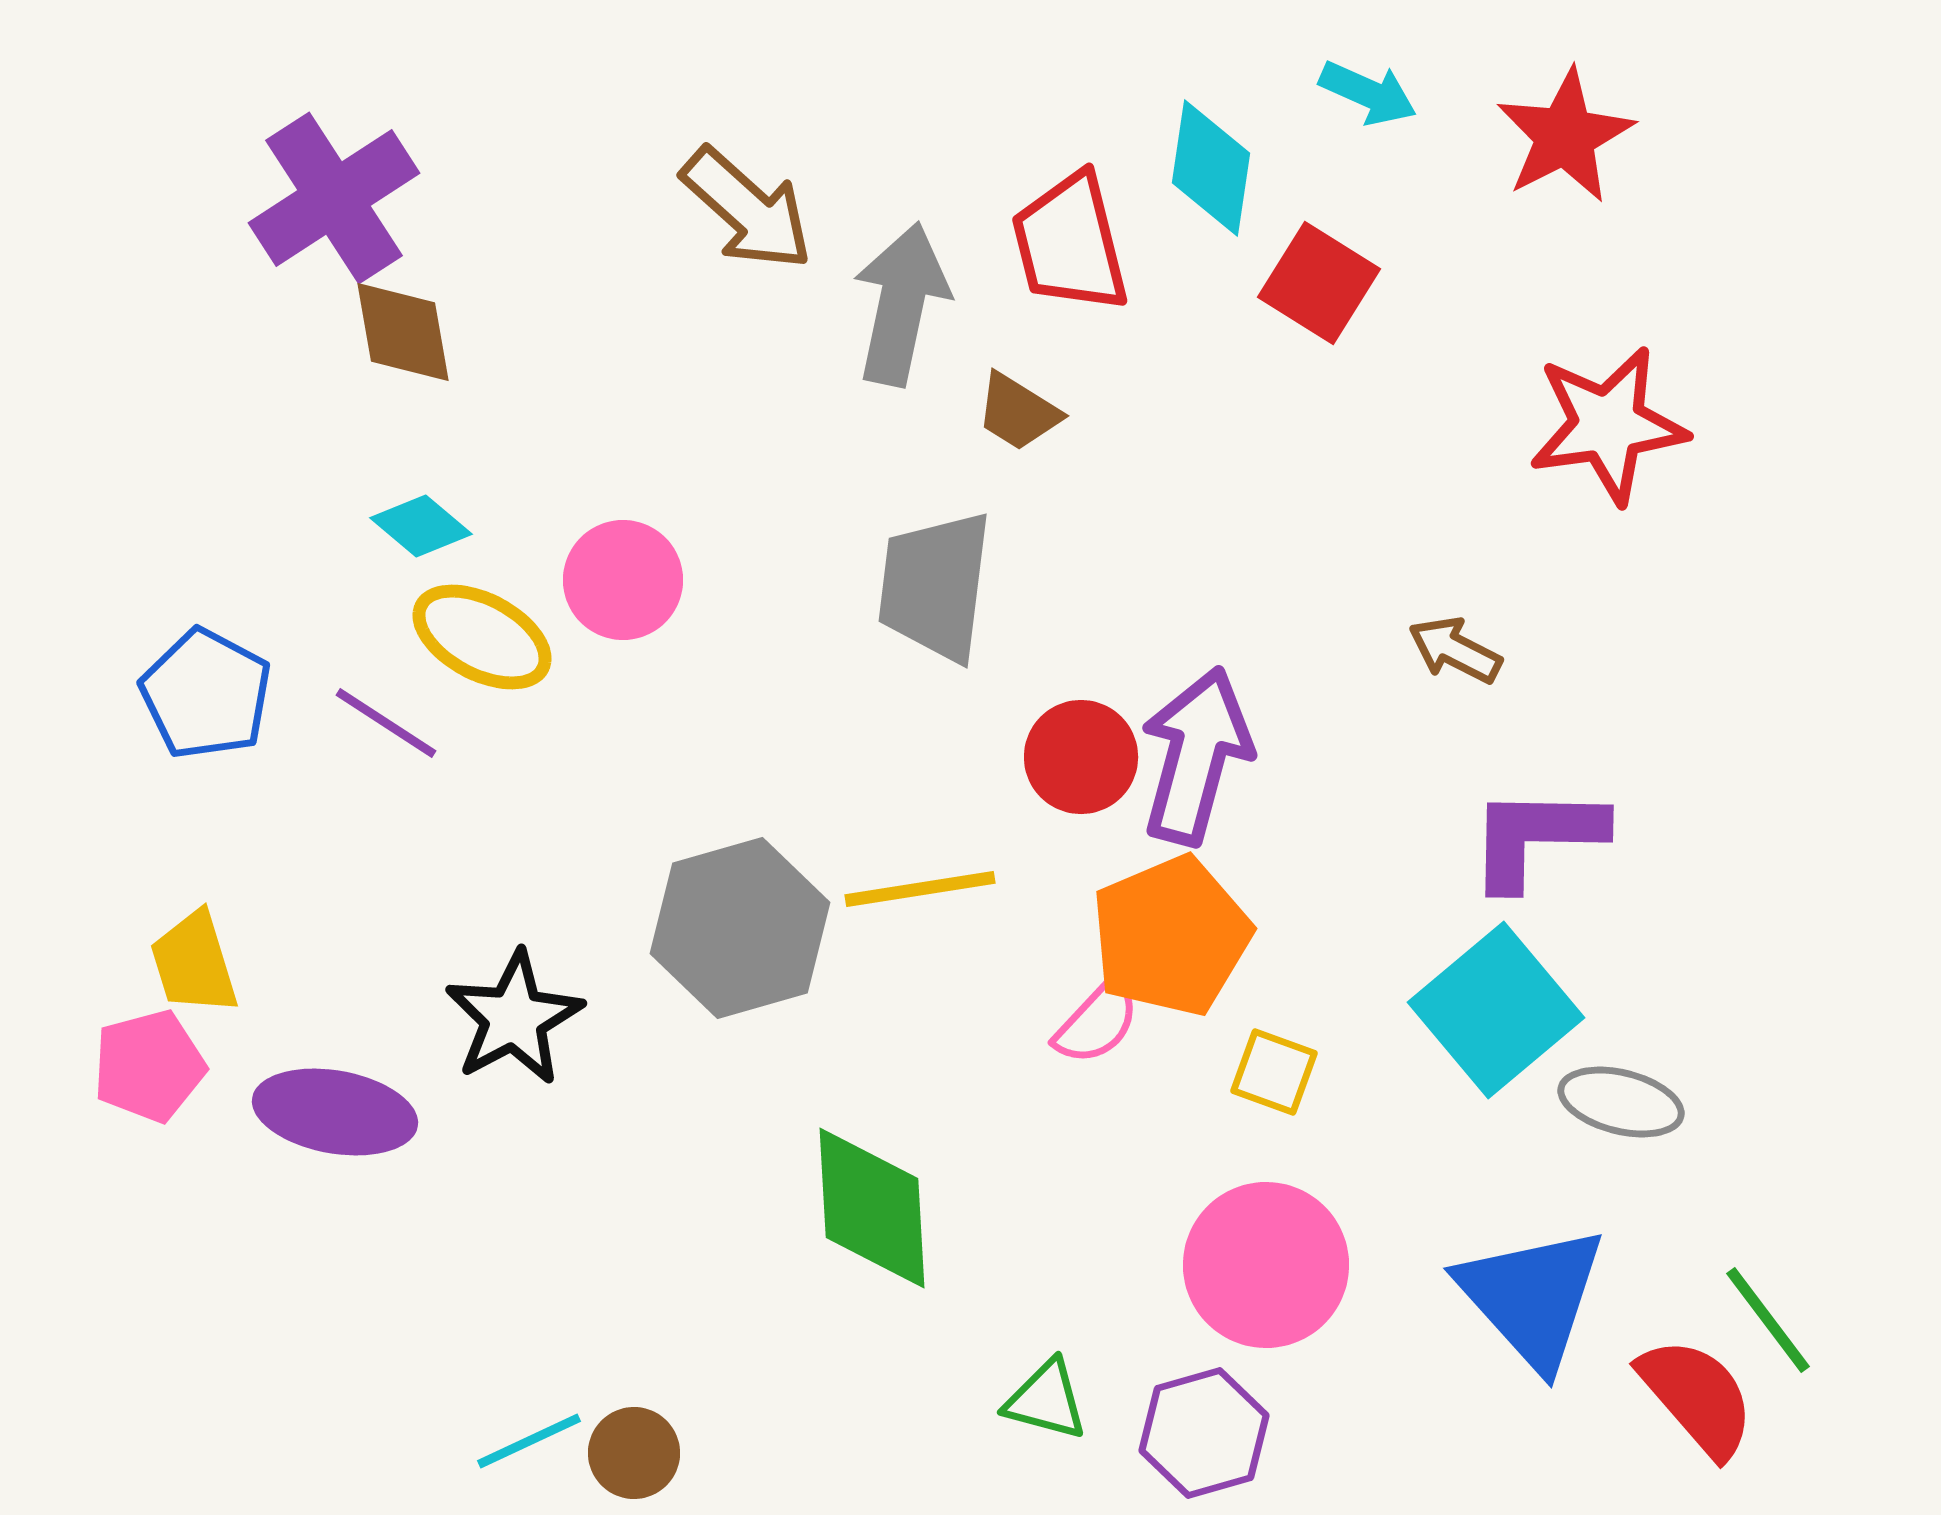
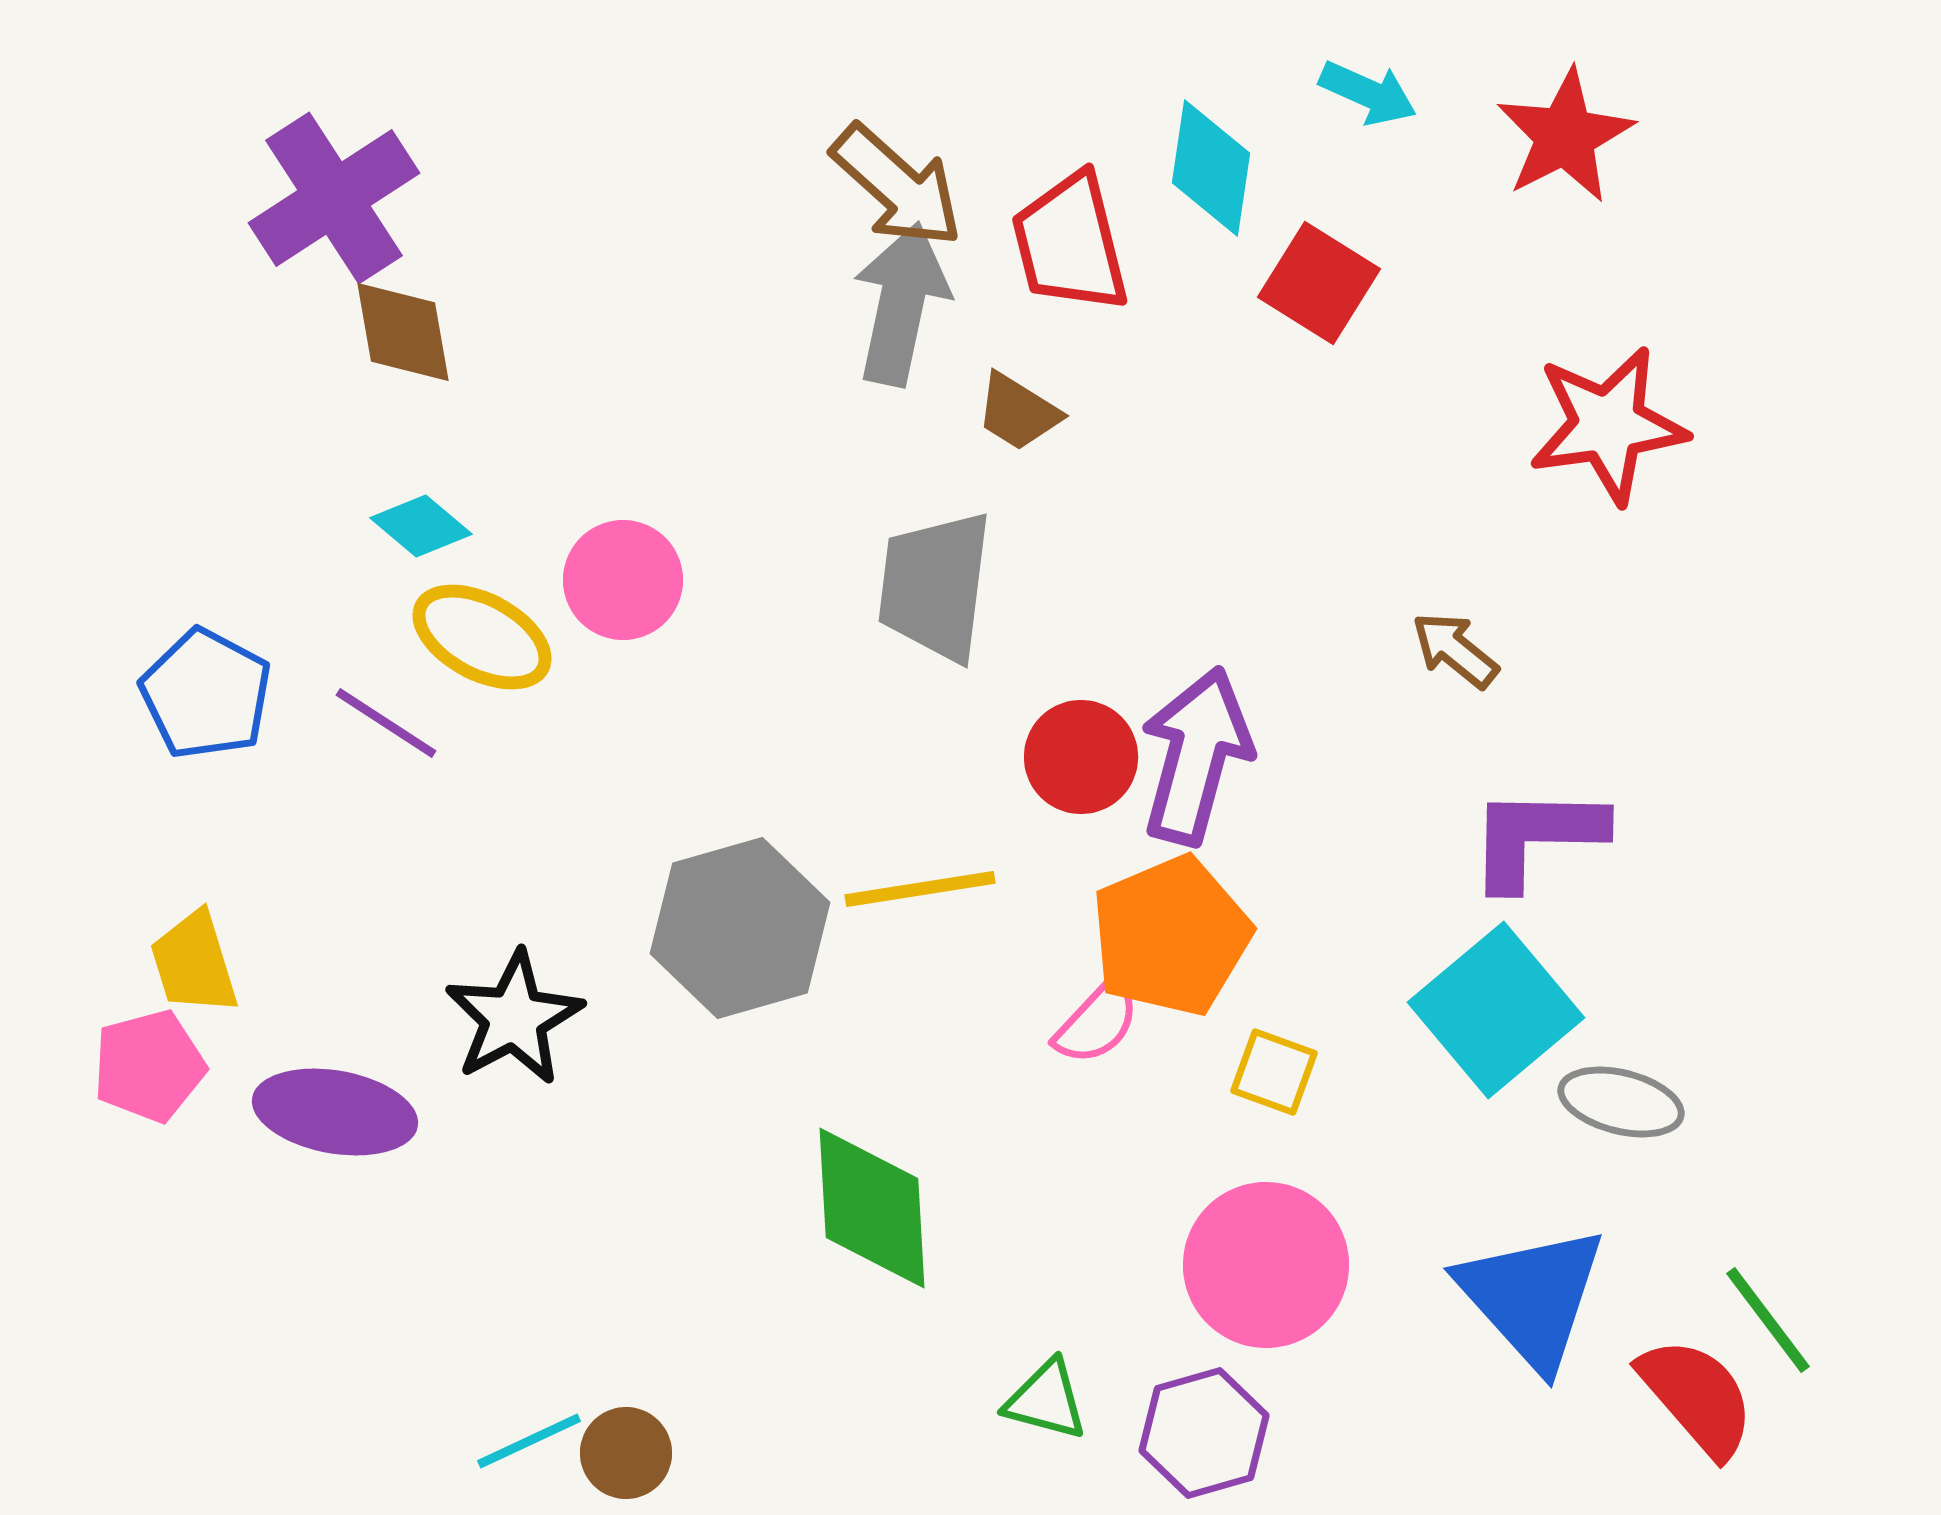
brown arrow at (747, 209): moved 150 px right, 23 px up
brown arrow at (1455, 650): rotated 12 degrees clockwise
brown circle at (634, 1453): moved 8 px left
